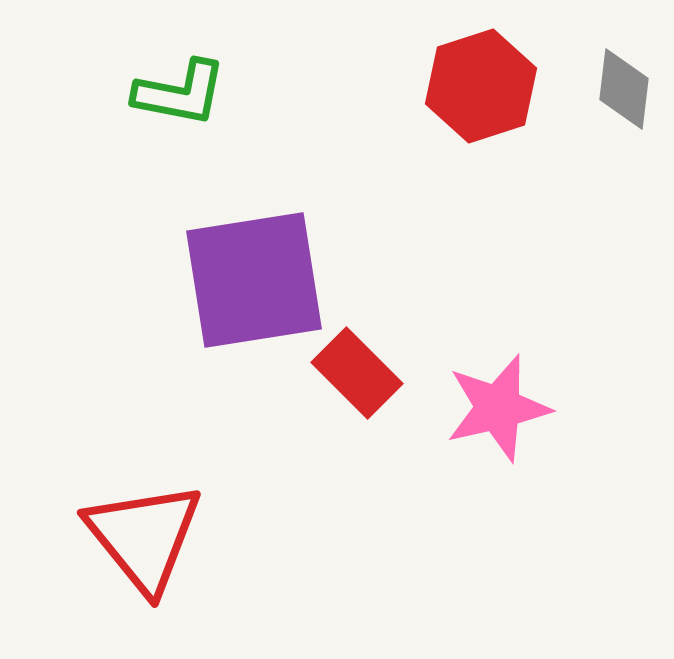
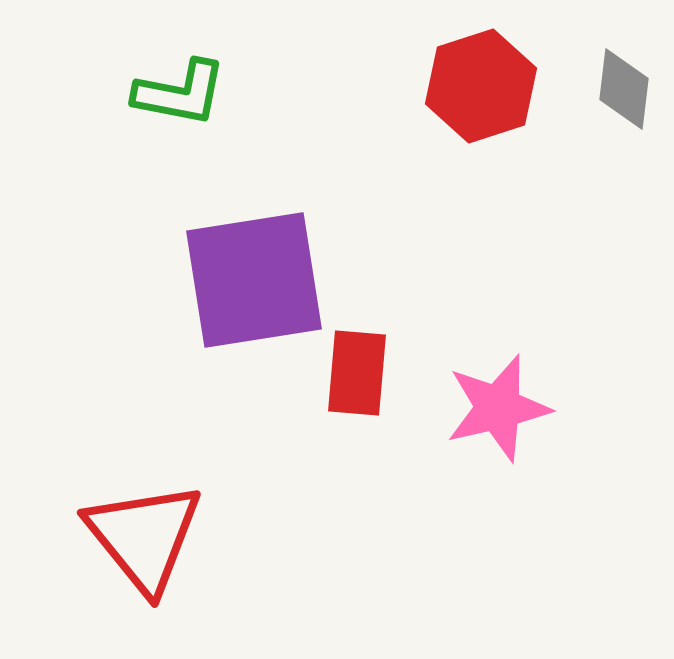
red rectangle: rotated 50 degrees clockwise
